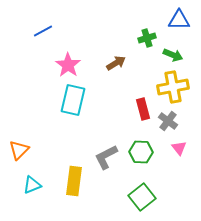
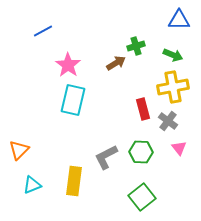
green cross: moved 11 px left, 8 px down
